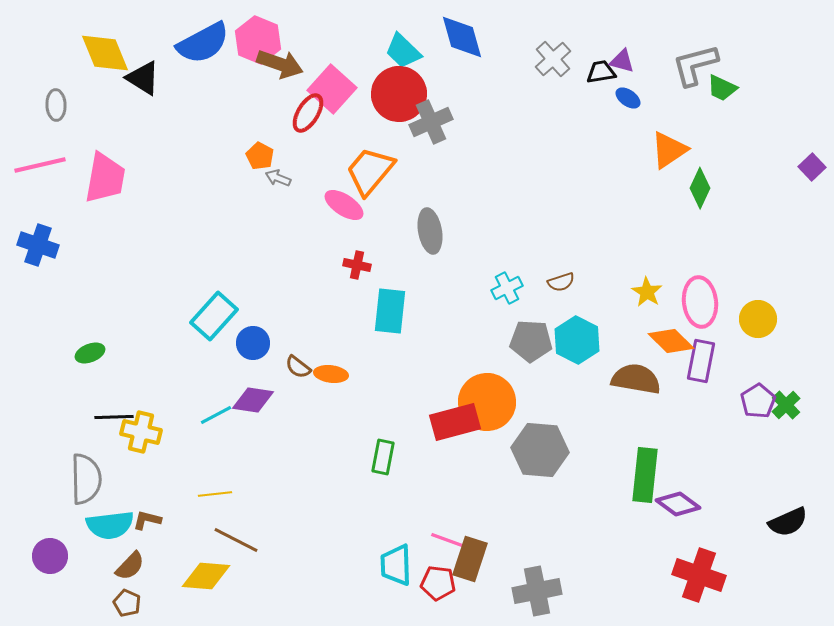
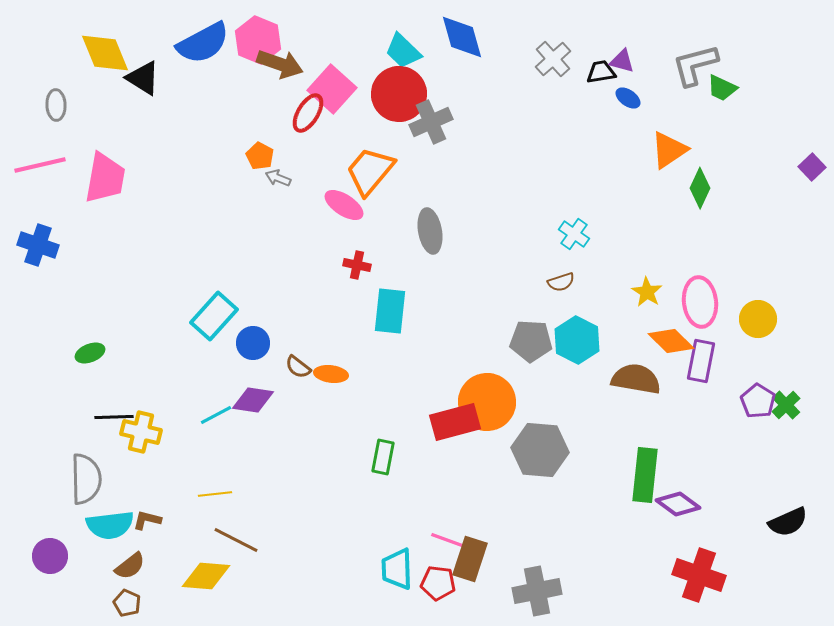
cyan cross at (507, 288): moved 67 px right, 54 px up; rotated 28 degrees counterclockwise
purple pentagon at (758, 401): rotated 8 degrees counterclockwise
cyan trapezoid at (396, 565): moved 1 px right, 4 px down
brown semicircle at (130, 566): rotated 8 degrees clockwise
